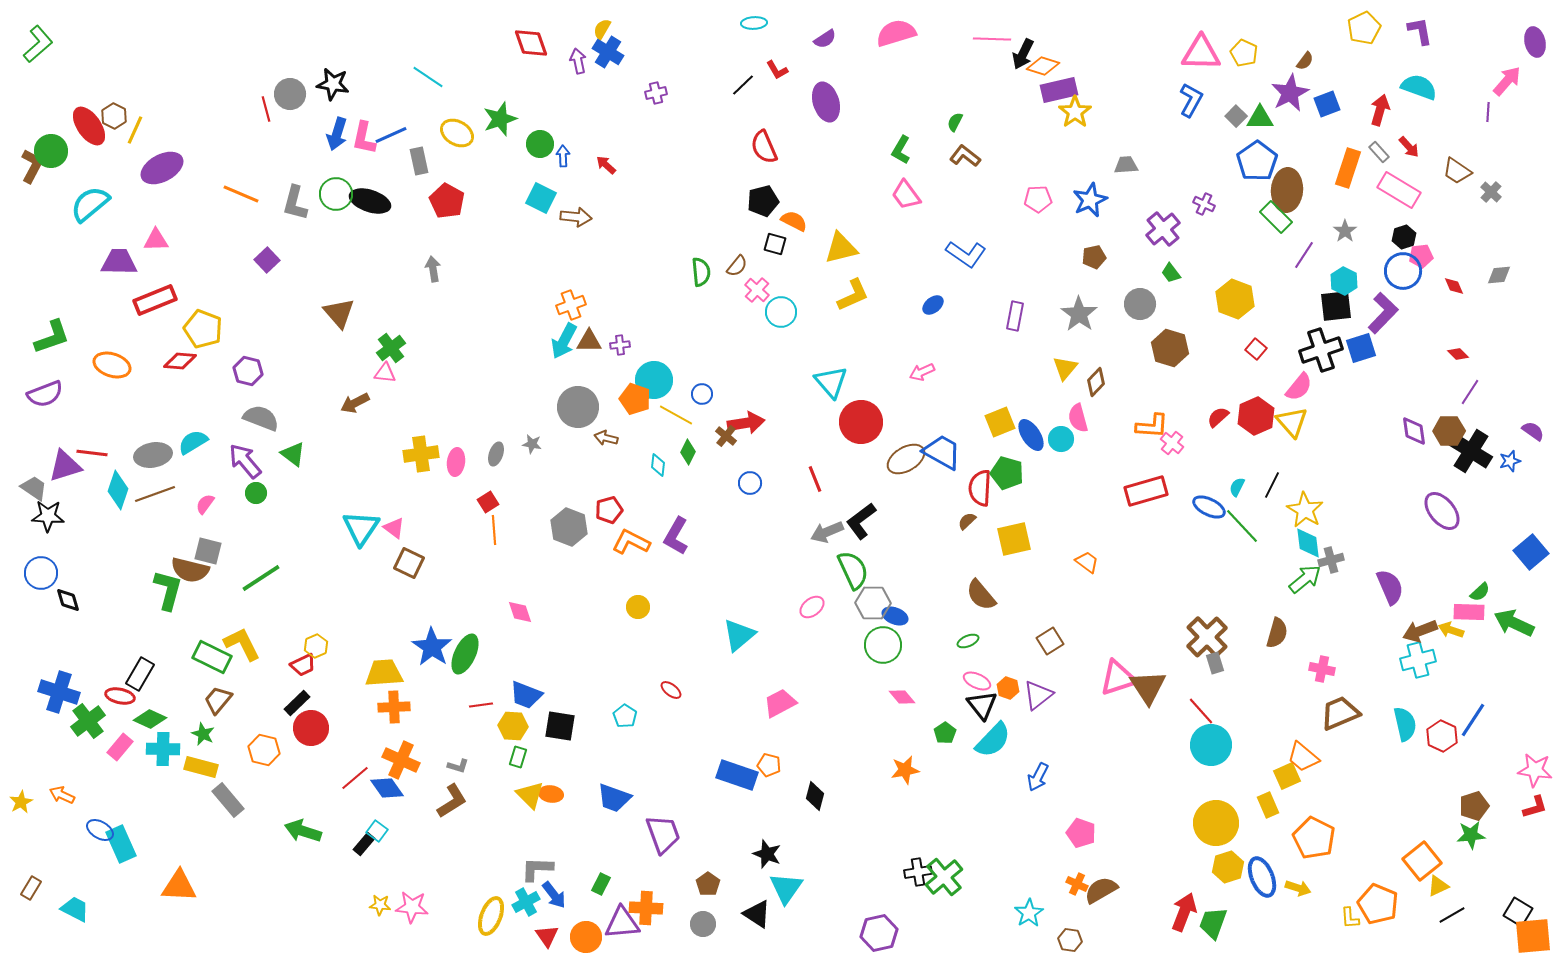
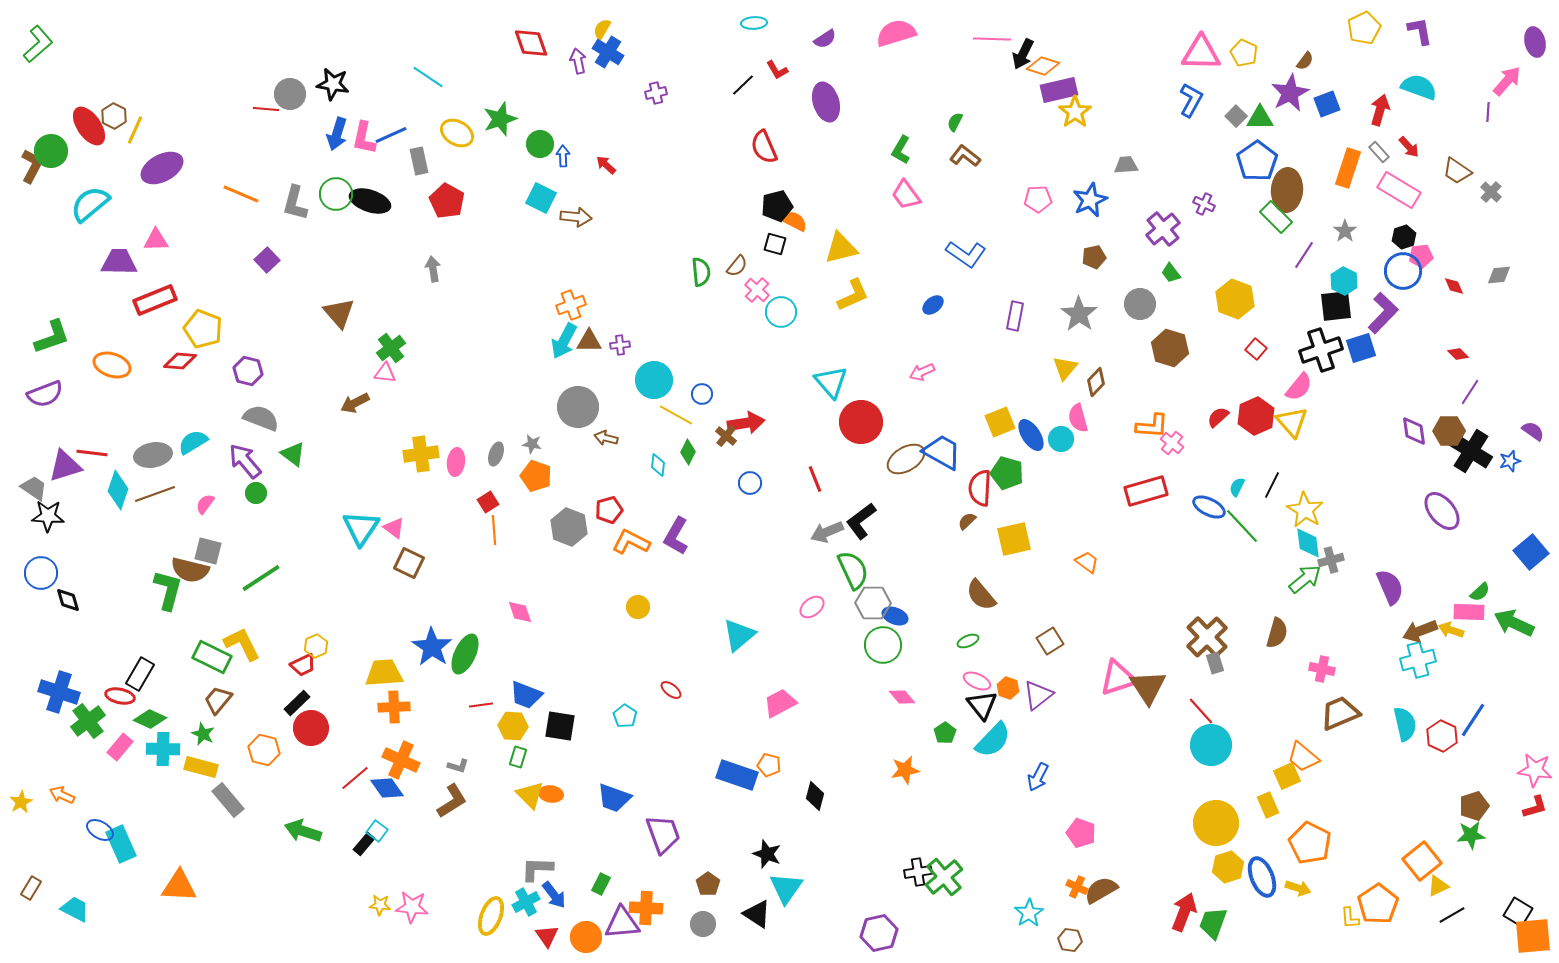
red line at (266, 109): rotated 70 degrees counterclockwise
black pentagon at (763, 201): moved 14 px right, 5 px down
orange pentagon at (635, 399): moved 99 px left, 77 px down
orange pentagon at (1314, 838): moved 4 px left, 5 px down
orange cross at (1077, 884): moved 3 px down
orange pentagon at (1378, 904): rotated 15 degrees clockwise
